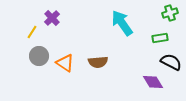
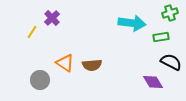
cyan arrow: moved 10 px right; rotated 132 degrees clockwise
green rectangle: moved 1 px right, 1 px up
gray circle: moved 1 px right, 24 px down
brown semicircle: moved 6 px left, 3 px down
